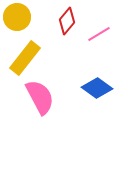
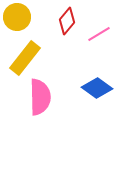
pink semicircle: rotated 27 degrees clockwise
